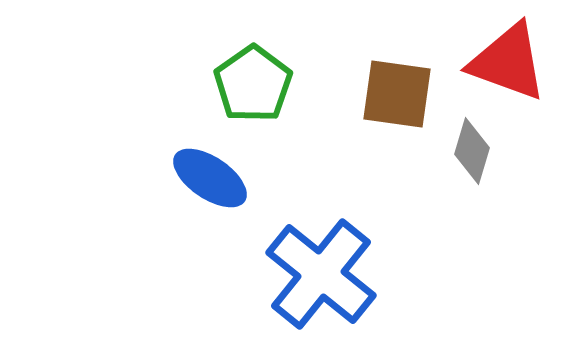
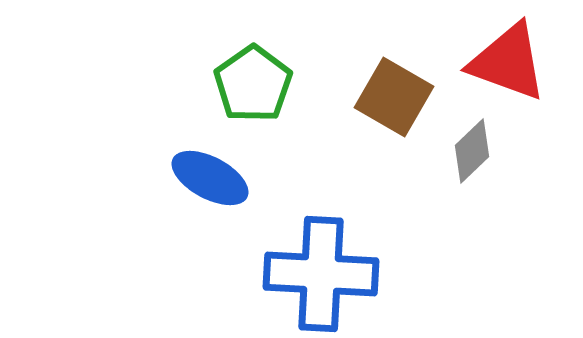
brown square: moved 3 px left, 3 px down; rotated 22 degrees clockwise
gray diamond: rotated 30 degrees clockwise
blue ellipse: rotated 6 degrees counterclockwise
blue cross: rotated 36 degrees counterclockwise
